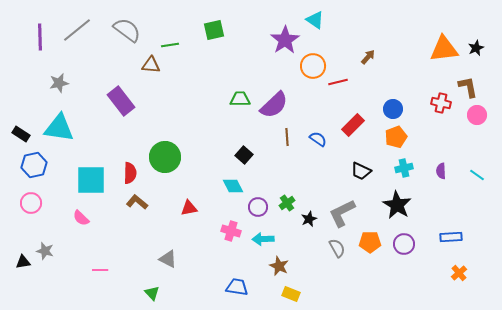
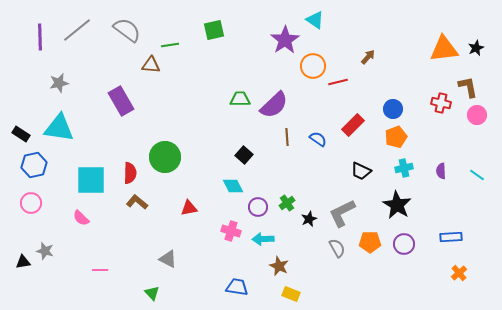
purple rectangle at (121, 101): rotated 8 degrees clockwise
